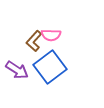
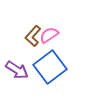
pink semicircle: moved 2 px left; rotated 144 degrees clockwise
brown L-shape: moved 1 px left, 5 px up
